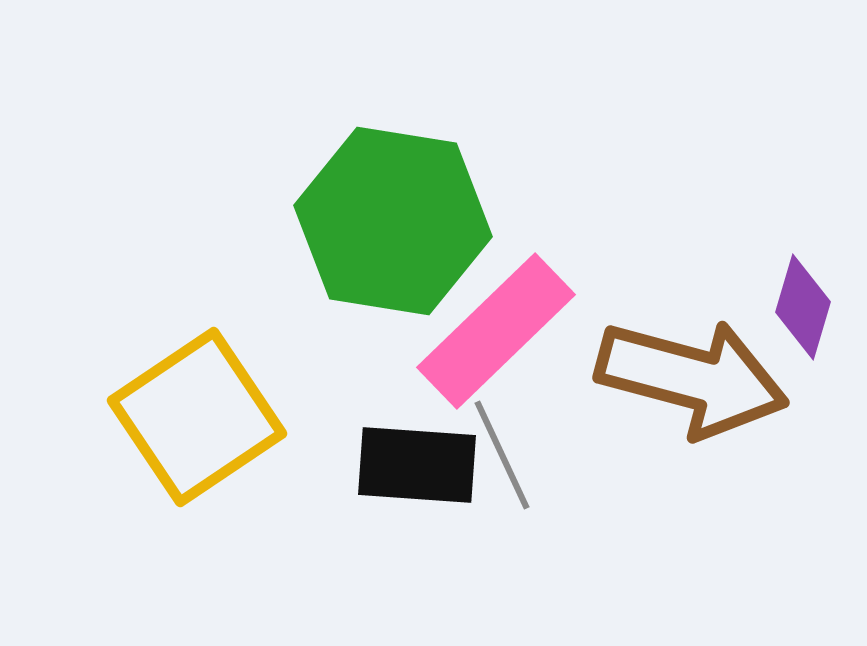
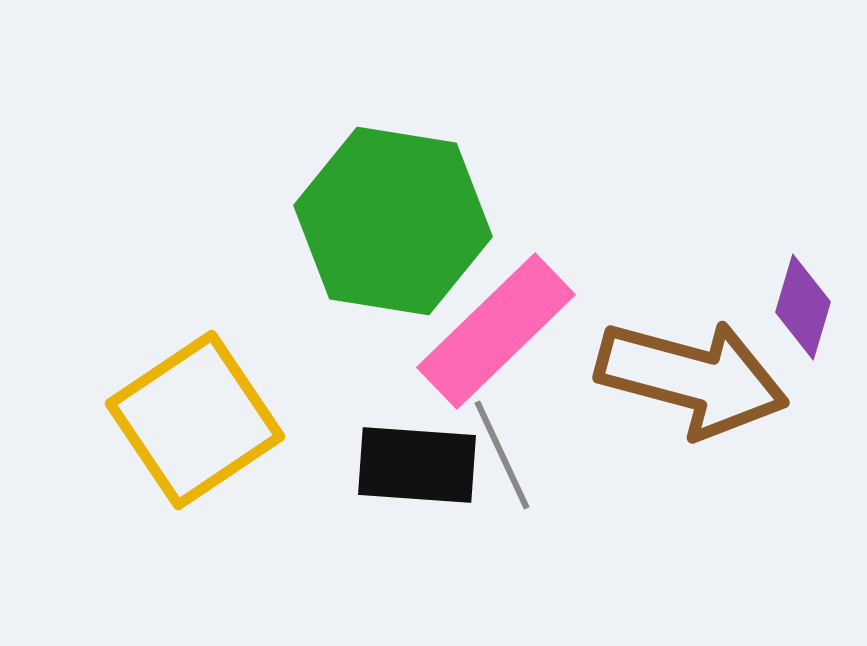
yellow square: moved 2 px left, 3 px down
